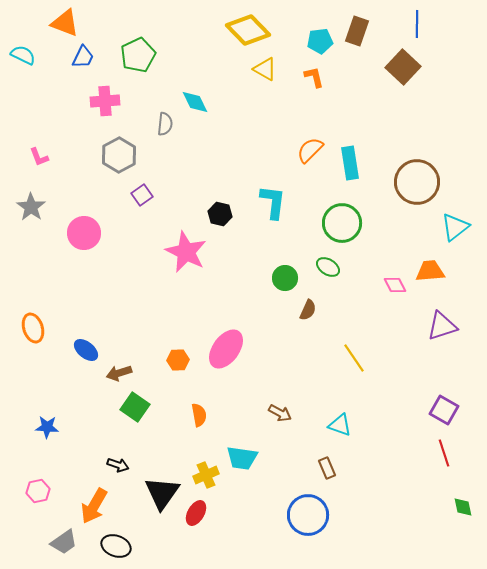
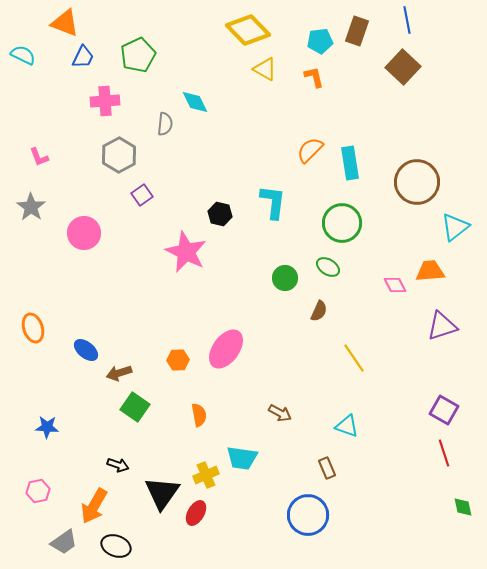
blue line at (417, 24): moved 10 px left, 4 px up; rotated 12 degrees counterclockwise
brown semicircle at (308, 310): moved 11 px right, 1 px down
cyan triangle at (340, 425): moved 7 px right, 1 px down
